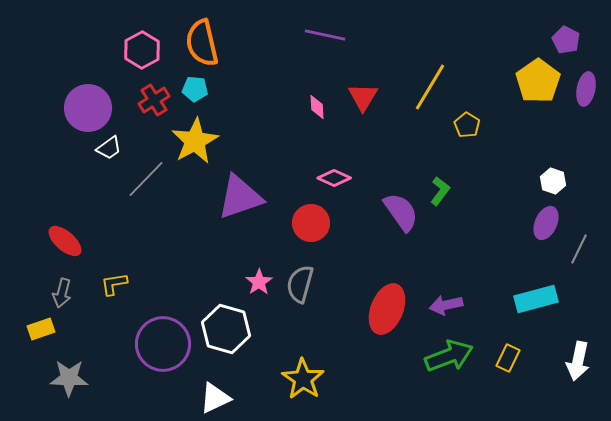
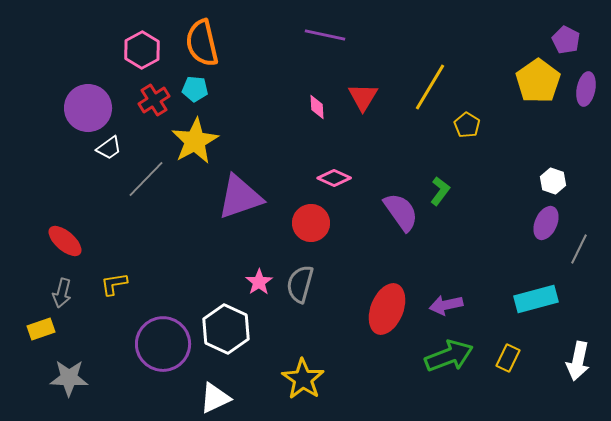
white hexagon at (226, 329): rotated 9 degrees clockwise
